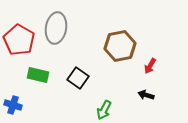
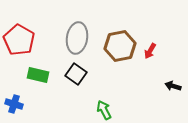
gray ellipse: moved 21 px right, 10 px down
red arrow: moved 15 px up
black square: moved 2 px left, 4 px up
black arrow: moved 27 px right, 9 px up
blue cross: moved 1 px right, 1 px up
green arrow: rotated 126 degrees clockwise
